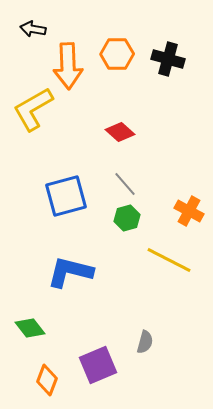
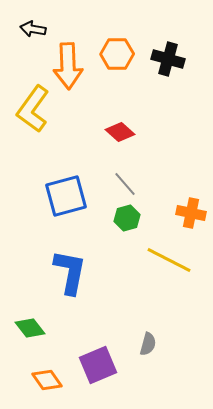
yellow L-shape: rotated 24 degrees counterclockwise
orange cross: moved 2 px right, 2 px down; rotated 16 degrees counterclockwise
blue L-shape: rotated 87 degrees clockwise
gray semicircle: moved 3 px right, 2 px down
orange diamond: rotated 56 degrees counterclockwise
